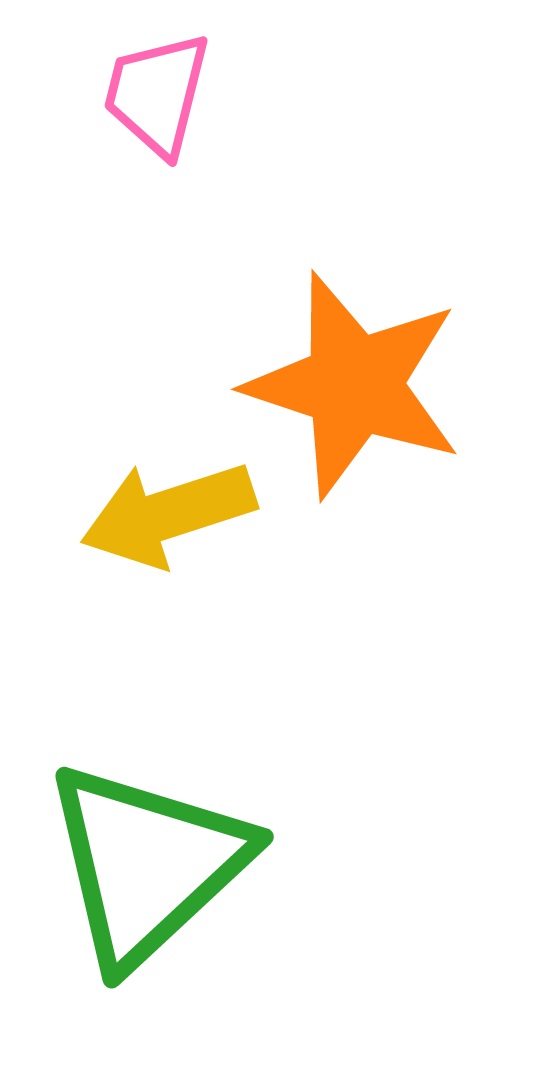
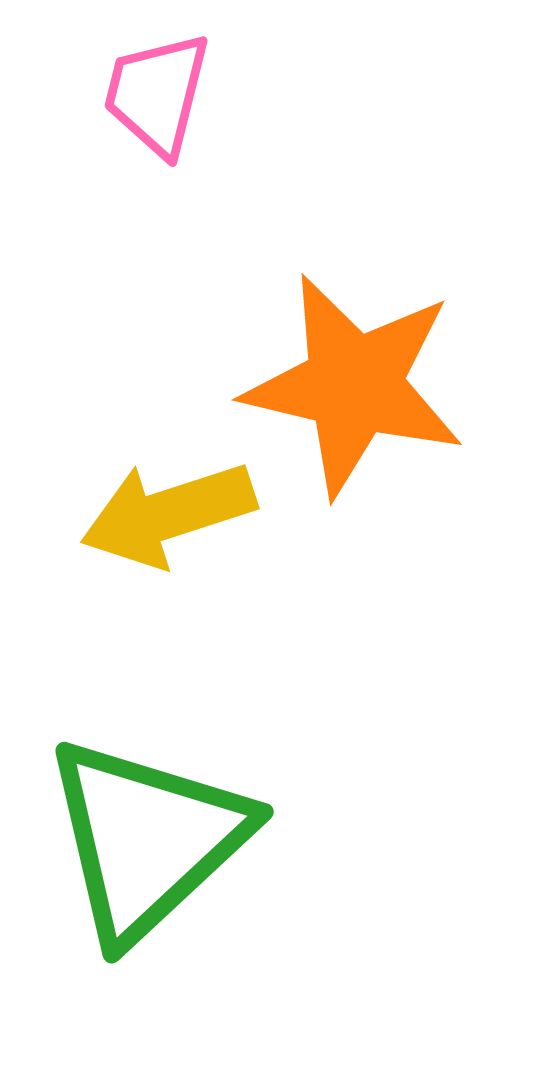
orange star: rotated 5 degrees counterclockwise
green triangle: moved 25 px up
